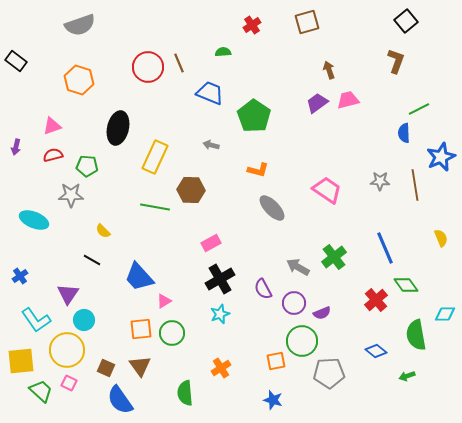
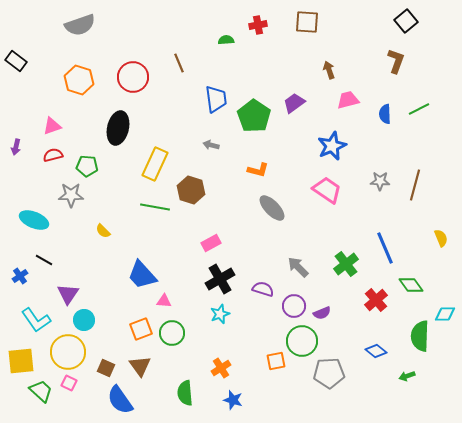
brown square at (307, 22): rotated 20 degrees clockwise
red cross at (252, 25): moved 6 px right; rotated 24 degrees clockwise
green semicircle at (223, 52): moved 3 px right, 12 px up
red circle at (148, 67): moved 15 px left, 10 px down
blue trapezoid at (210, 93): moved 6 px right, 6 px down; rotated 60 degrees clockwise
purple trapezoid at (317, 103): moved 23 px left
blue semicircle at (404, 133): moved 19 px left, 19 px up
yellow rectangle at (155, 157): moved 7 px down
blue star at (441, 157): moved 109 px left, 11 px up
brown line at (415, 185): rotated 24 degrees clockwise
brown hexagon at (191, 190): rotated 16 degrees clockwise
green cross at (334, 257): moved 12 px right, 7 px down
black line at (92, 260): moved 48 px left
gray arrow at (298, 267): rotated 15 degrees clockwise
blue trapezoid at (139, 277): moved 3 px right, 2 px up
green diamond at (406, 285): moved 5 px right
purple semicircle at (263, 289): rotated 135 degrees clockwise
pink triangle at (164, 301): rotated 35 degrees clockwise
purple circle at (294, 303): moved 3 px down
orange square at (141, 329): rotated 15 degrees counterclockwise
green semicircle at (416, 335): moved 4 px right, 1 px down; rotated 12 degrees clockwise
yellow circle at (67, 350): moved 1 px right, 2 px down
blue star at (273, 400): moved 40 px left
